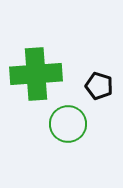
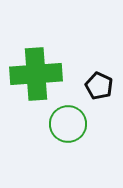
black pentagon: rotated 8 degrees clockwise
